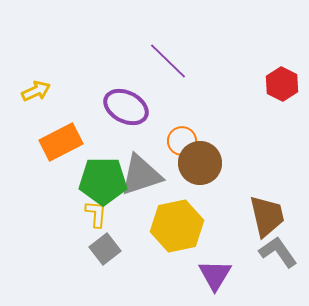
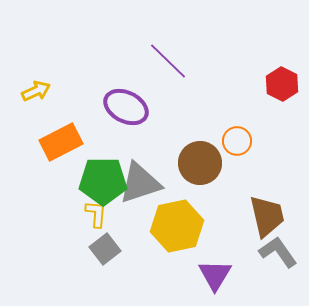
orange circle: moved 55 px right
gray triangle: moved 1 px left, 8 px down
